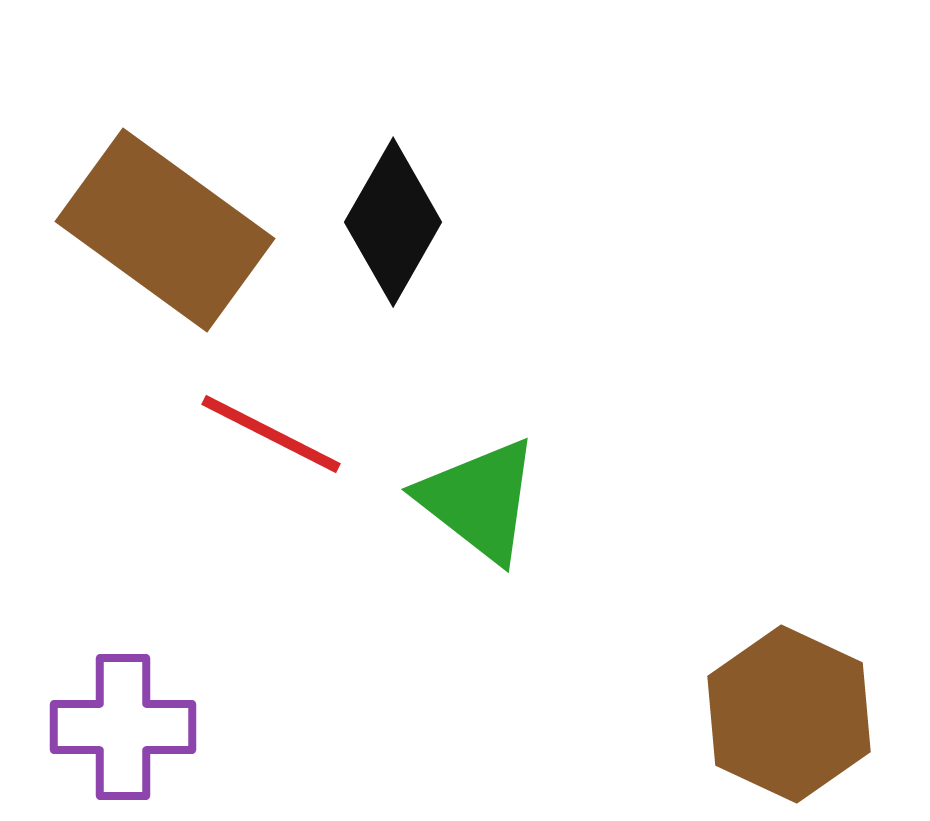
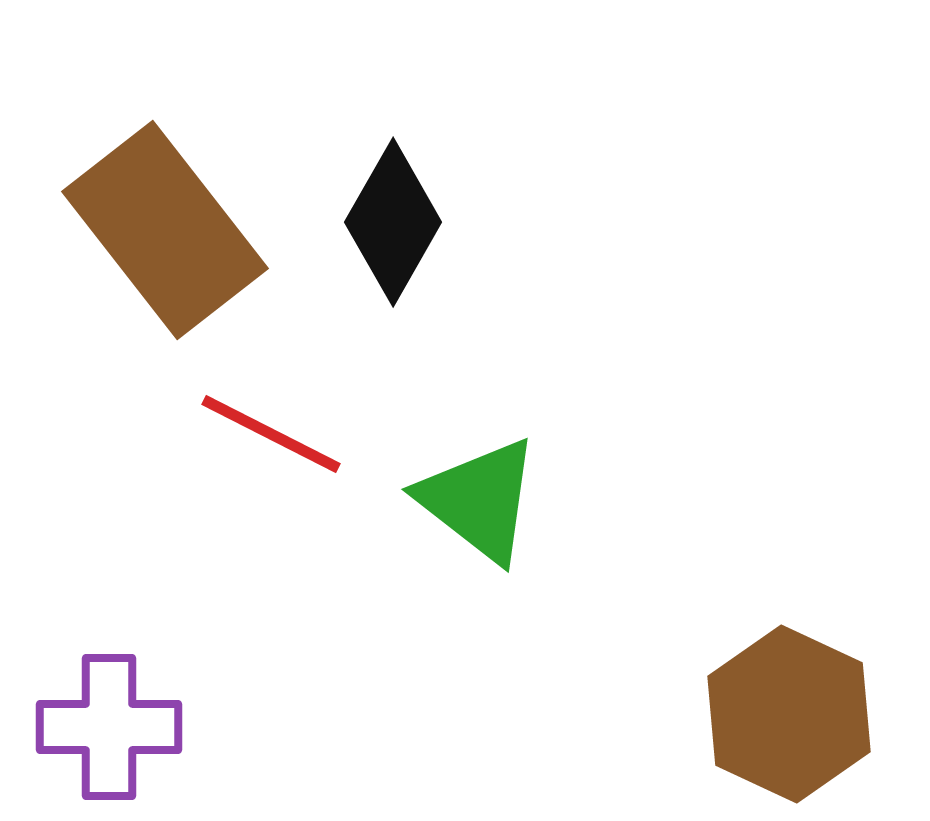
brown rectangle: rotated 16 degrees clockwise
purple cross: moved 14 px left
